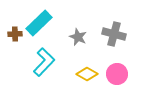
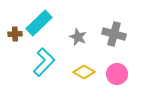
yellow diamond: moved 3 px left, 2 px up
